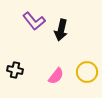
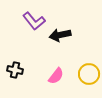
black arrow: moved 1 px left, 5 px down; rotated 65 degrees clockwise
yellow circle: moved 2 px right, 2 px down
